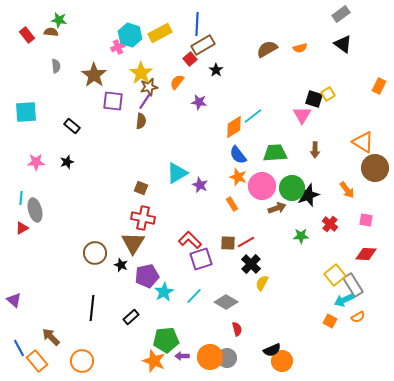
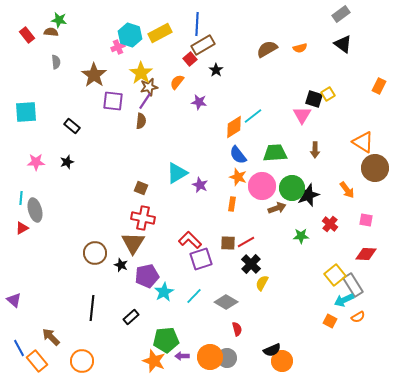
gray semicircle at (56, 66): moved 4 px up
orange rectangle at (232, 204): rotated 40 degrees clockwise
